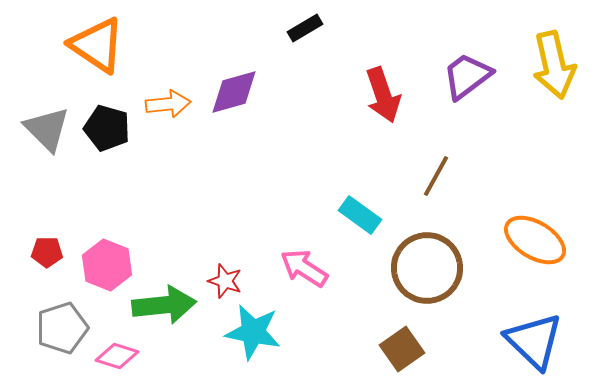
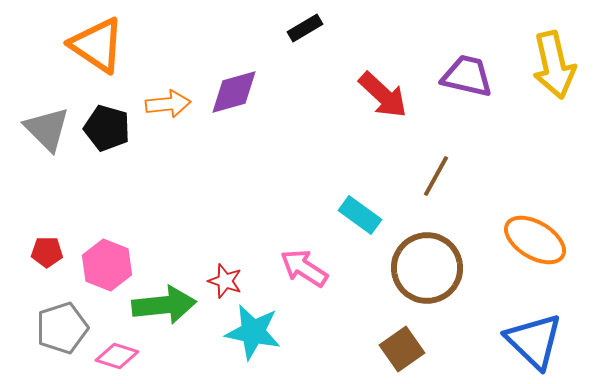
purple trapezoid: rotated 50 degrees clockwise
red arrow: rotated 28 degrees counterclockwise
